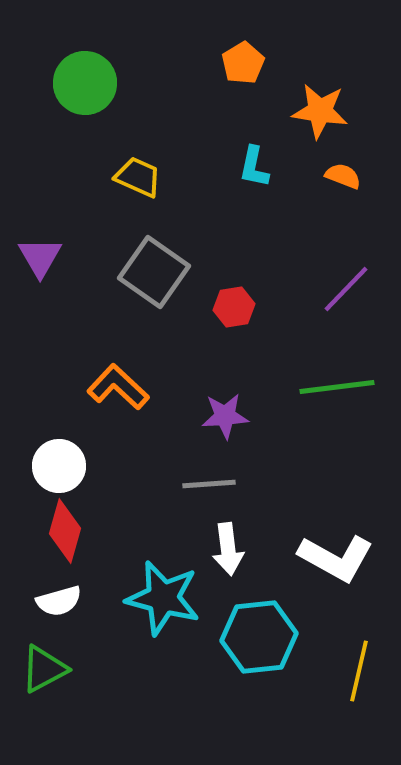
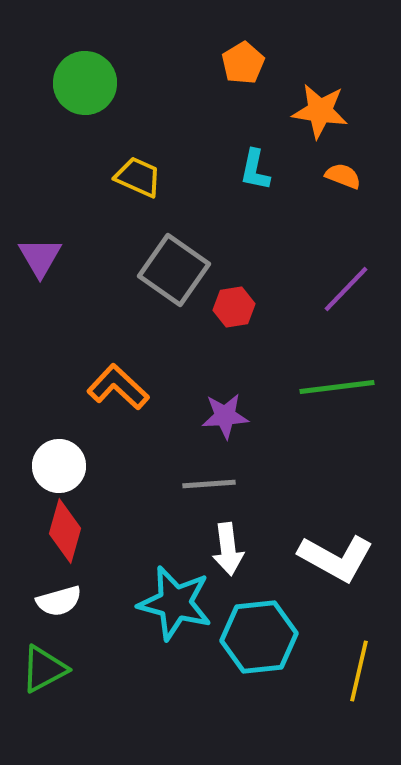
cyan L-shape: moved 1 px right, 3 px down
gray square: moved 20 px right, 2 px up
cyan star: moved 12 px right, 5 px down
